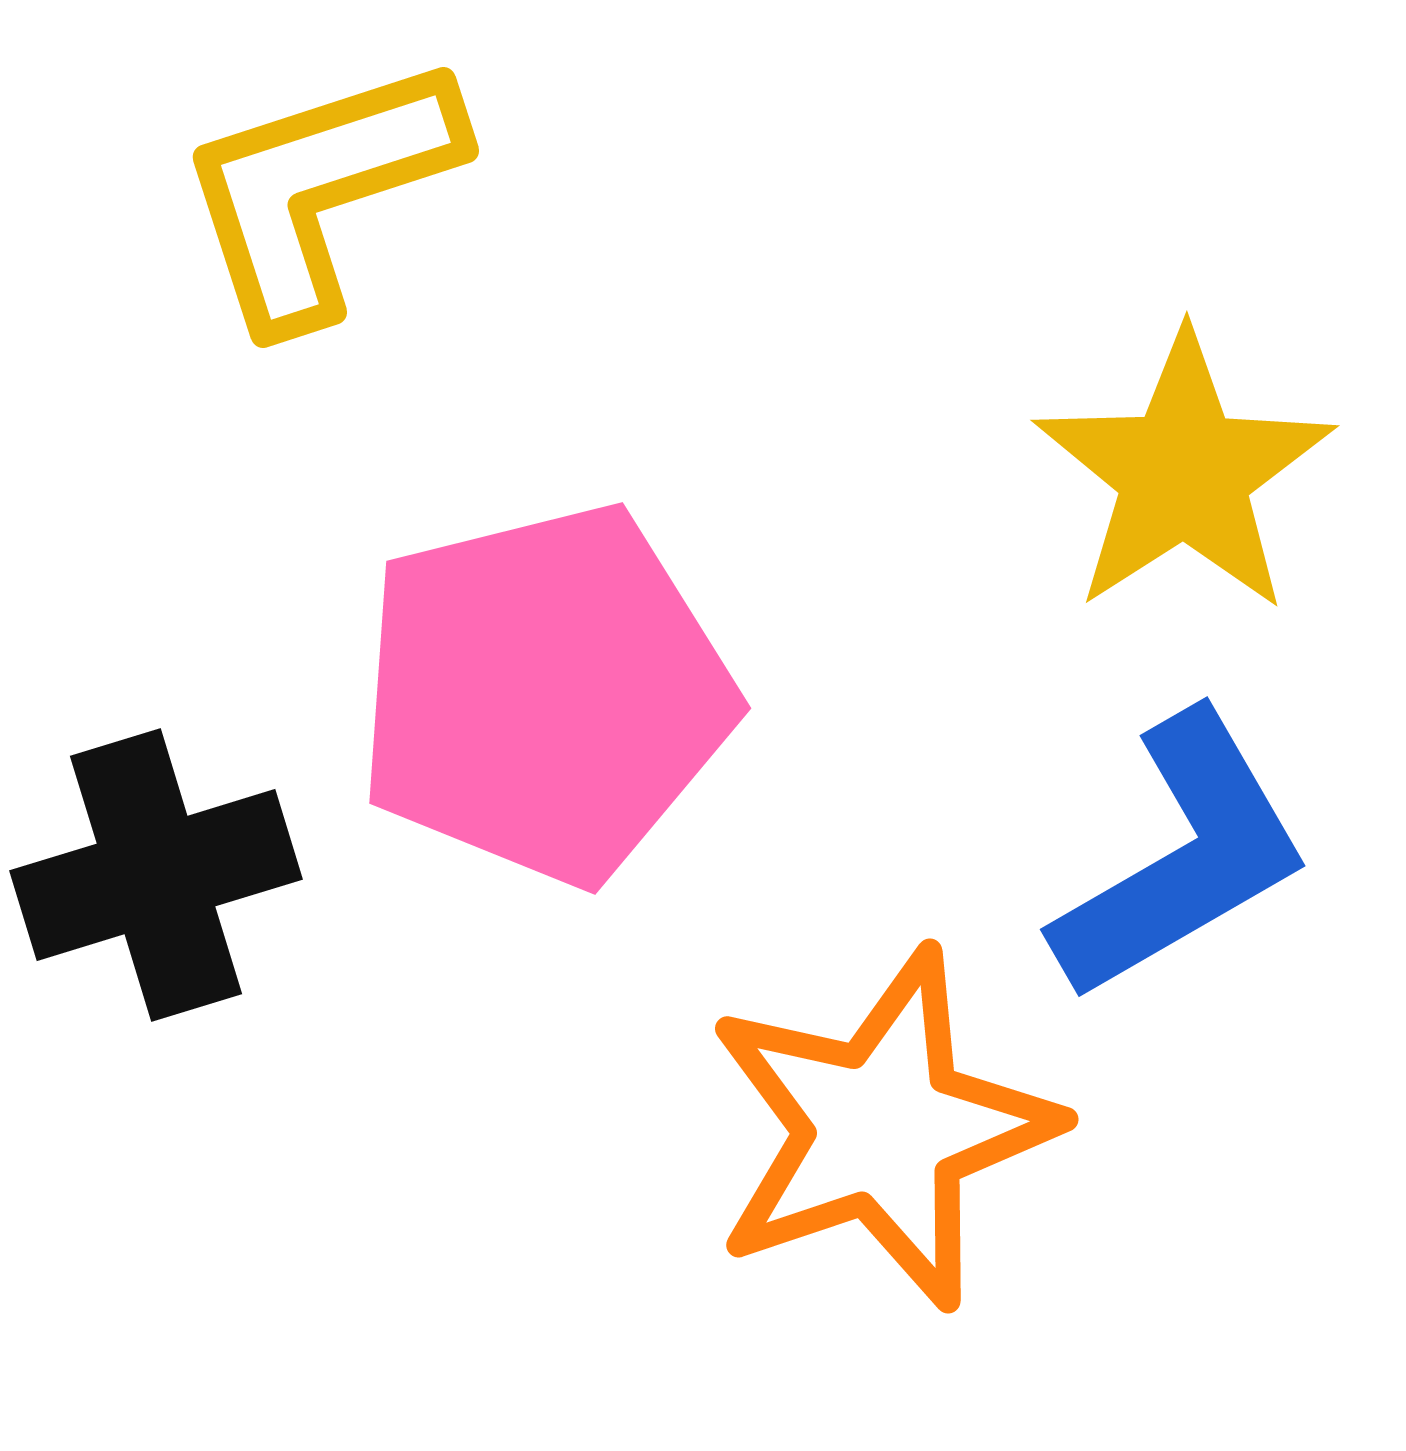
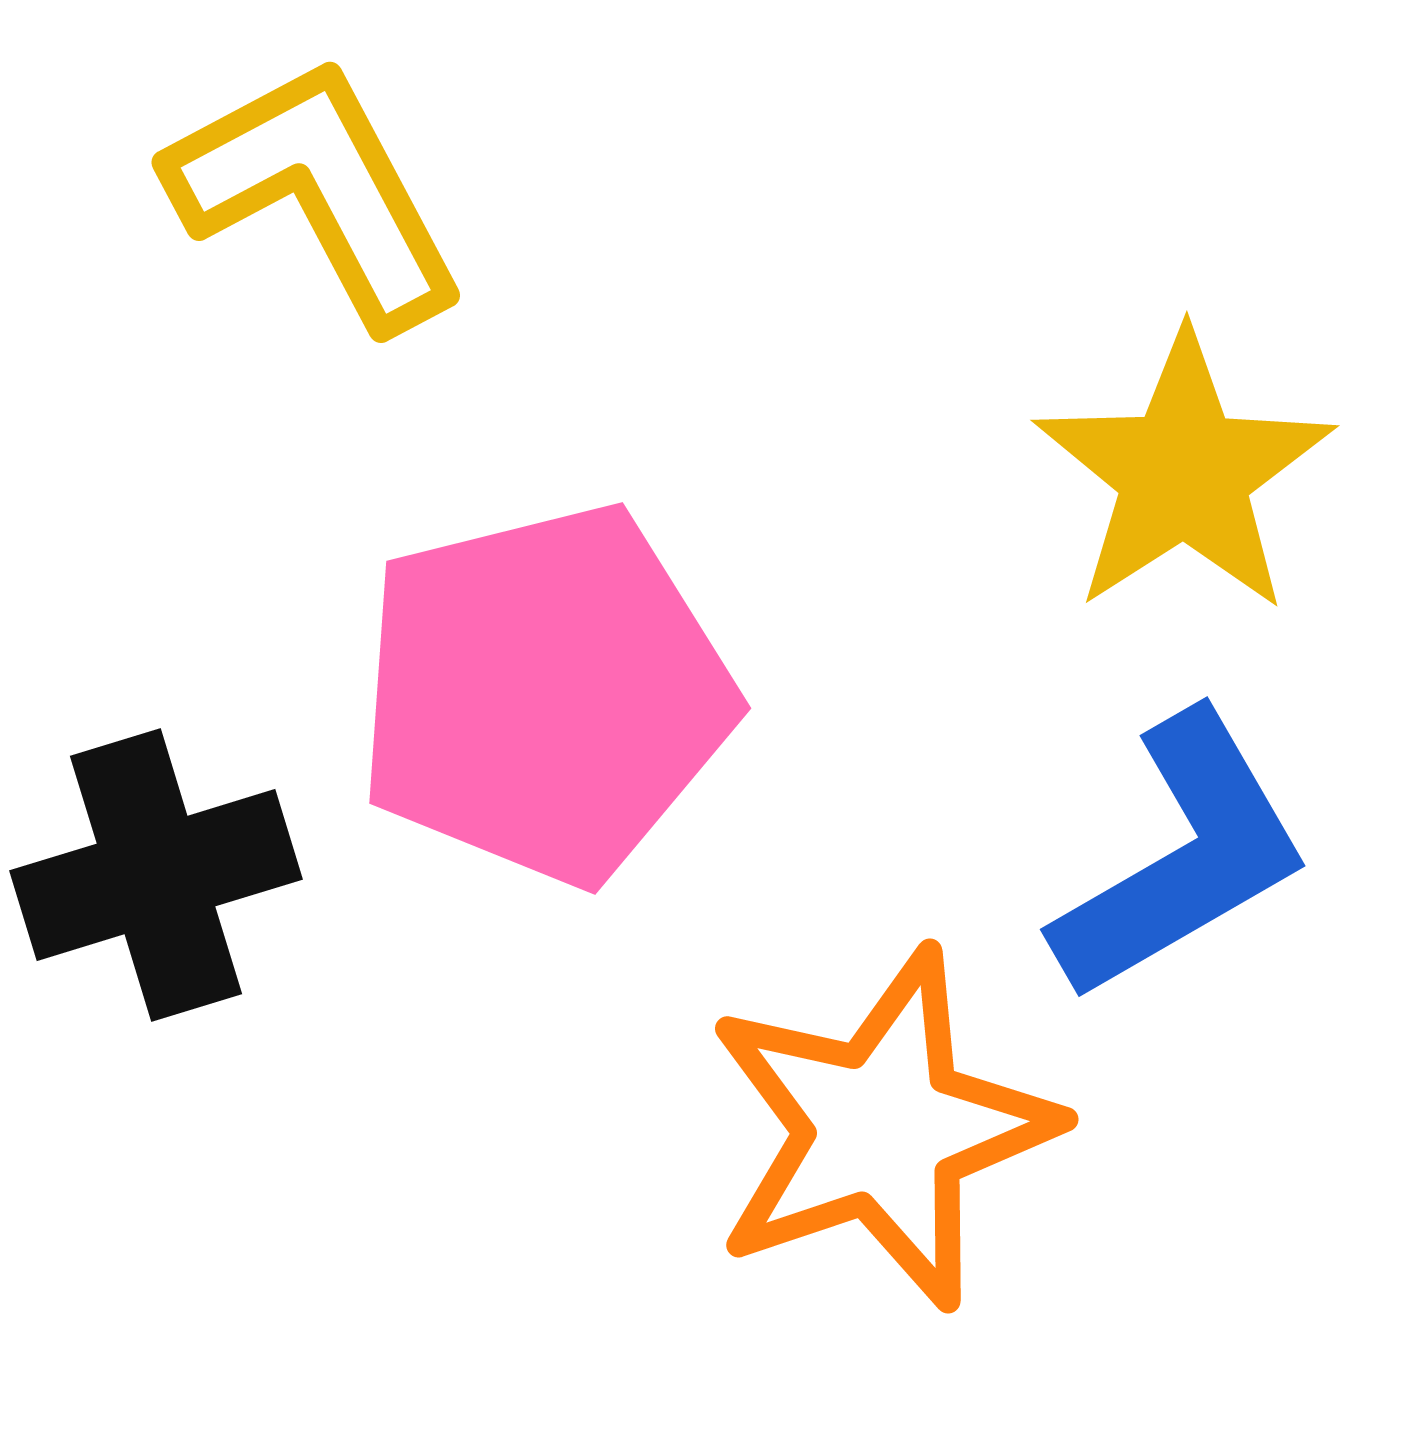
yellow L-shape: moved 2 px left, 2 px down; rotated 80 degrees clockwise
